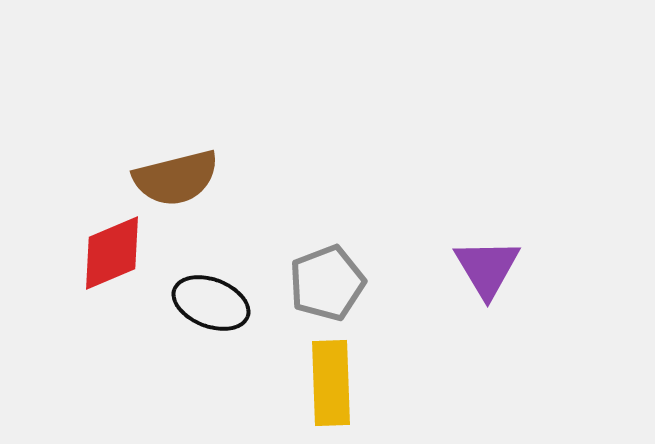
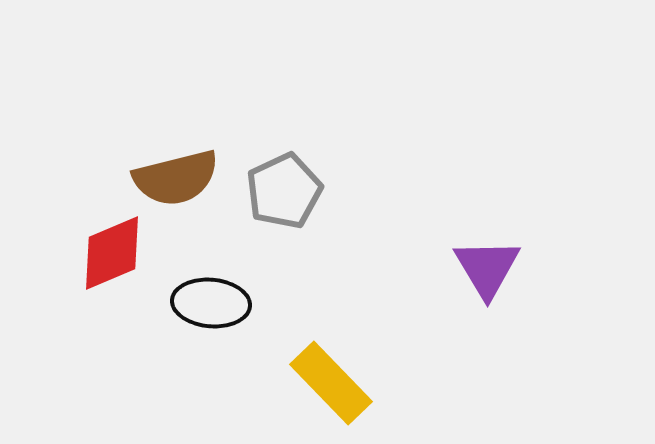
gray pentagon: moved 43 px left, 92 px up; rotated 4 degrees counterclockwise
black ellipse: rotated 16 degrees counterclockwise
yellow rectangle: rotated 42 degrees counterclockwise
